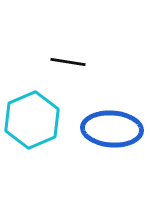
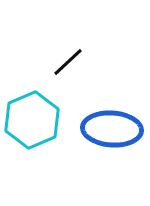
black line: rotated 52 degrees counterclockwise
